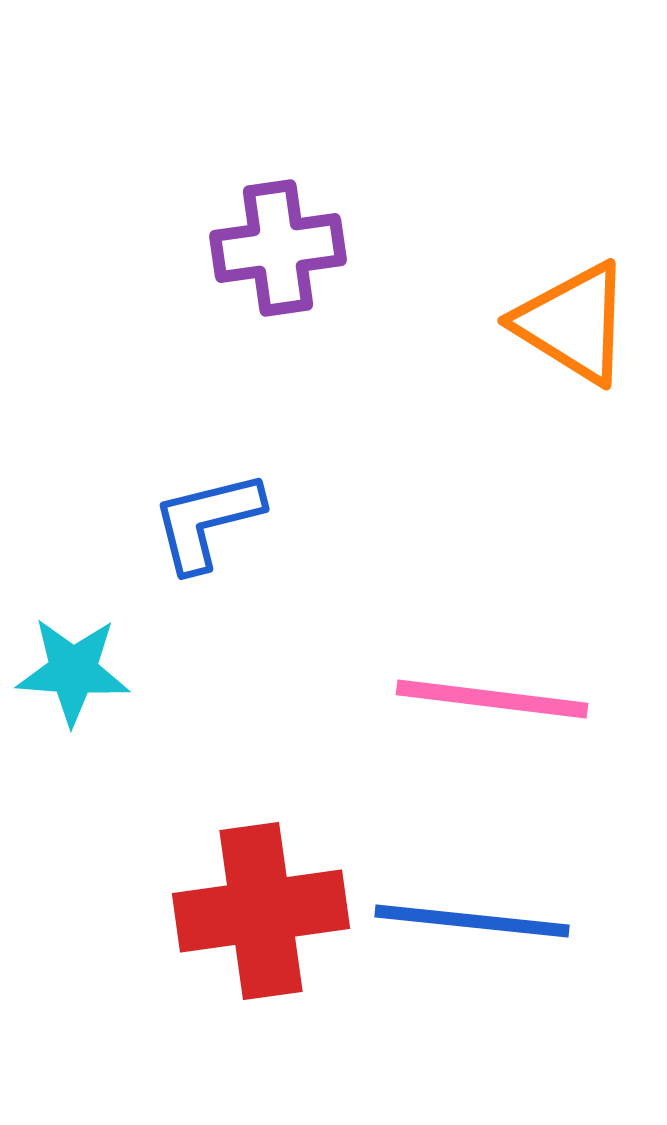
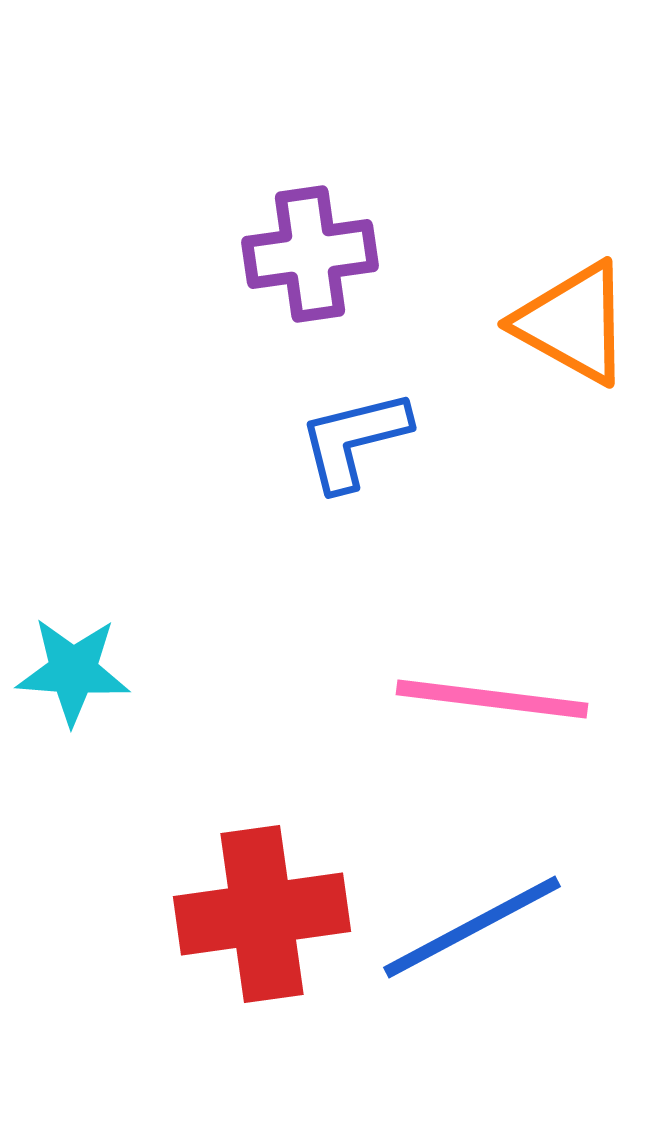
purple cross: moved 32 px right, 6 px down
orange triangle: rotated 3 degrees counterclockwise
blue L-shape: moved 147 px right, 81 px up
red cross: moved 1 px right, 3 px down
blue line: moved 6 px down; rotated 34 degrees counterclockwise
